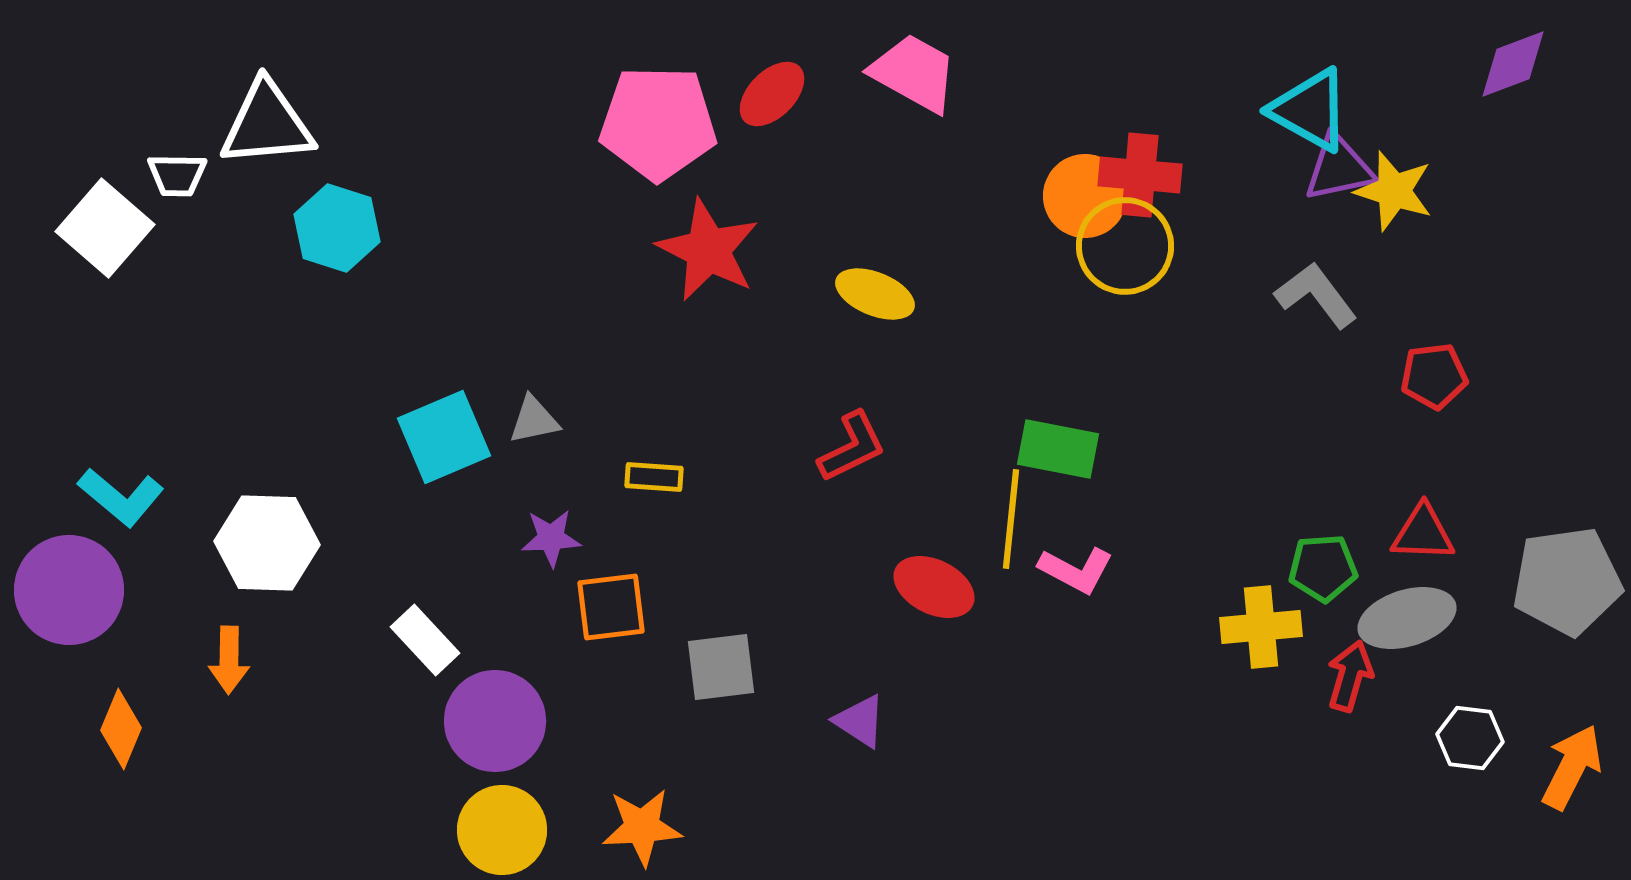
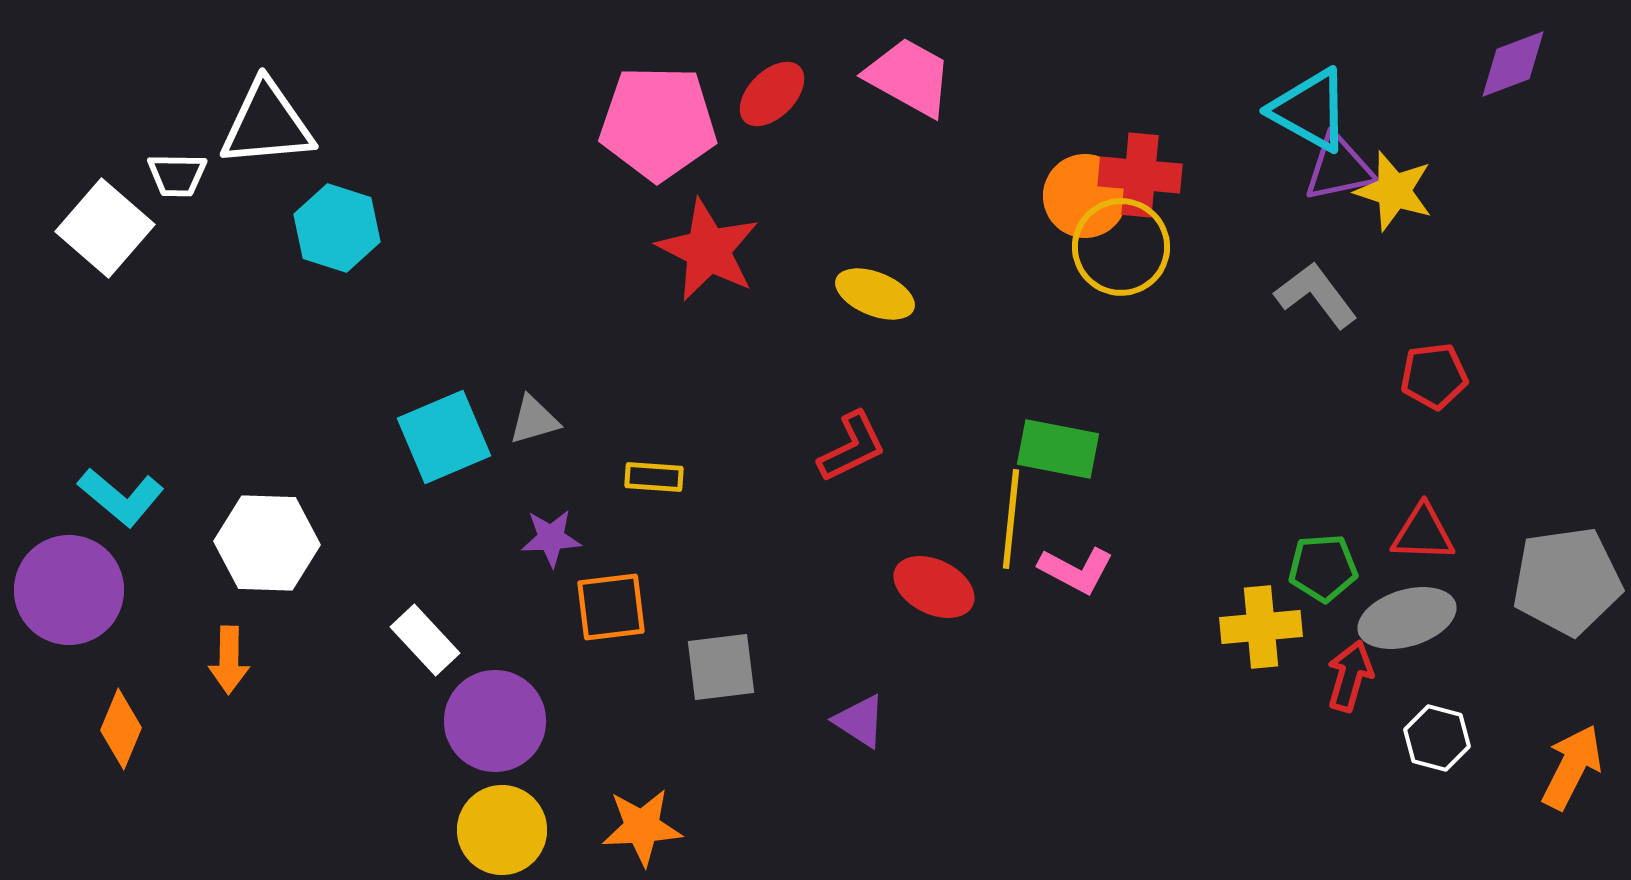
pink trapezoid at (914, 73): moved 5 px left, 4 px down
yellow circle at (1125, 246): moved 4 px left, 1 px down
gray triangle at (534, 420): rotated 4 degrees counterclockwise
white hexagon at (1470, 738): moved 33 px left; rotated 8 degrees clockwise
